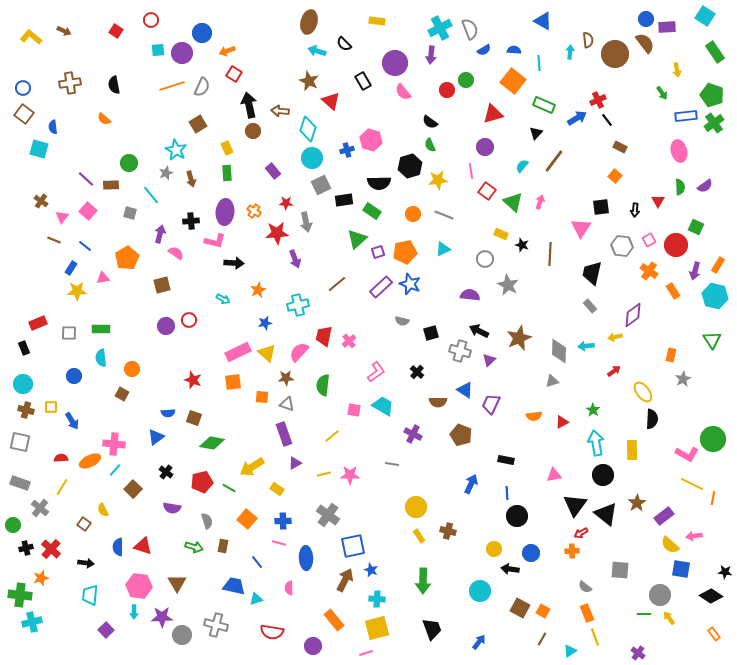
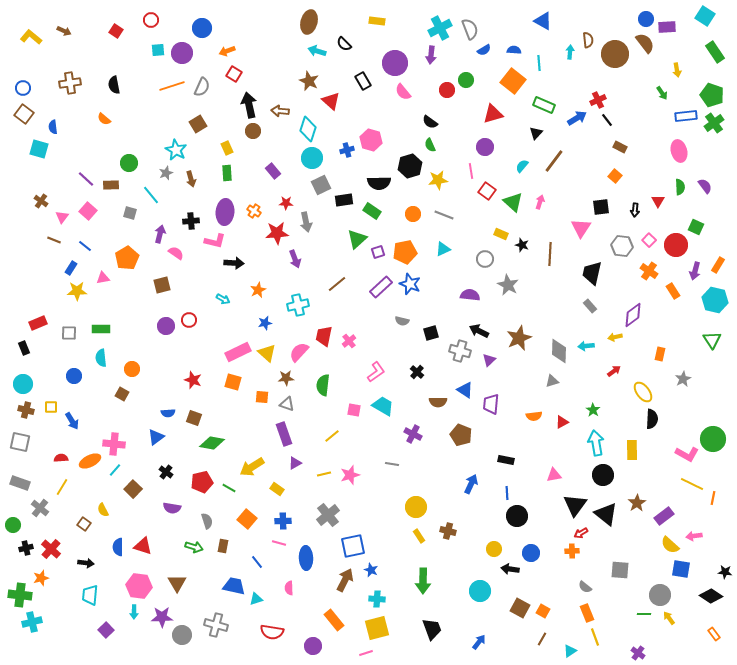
blue circle at (202, 33): moved 5 px up
purple semicircle at (705, 186): rotated 91 degrees counterclockwise
pink square at (649, 240): rotated 16 degrees counterclockwise
cyan hexagon at (715, 296): moved 4 px down
orange rectangle at (671, 355): moved 11 px left, 1 px up
orange square at (233, 382): rotated 24 degrees clockwise
purple trapezoid at (491, 404): rotated 20 degrees counterclockwise
pink star at (350, 475): rotated 18 degrees counterclockwise
gray cross at (328, 515): rotated 15 degrees clockwise
